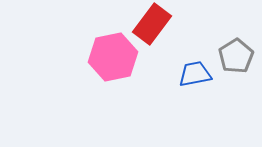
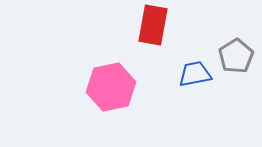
red rectangle: moved 1 px right, 1 px down; rotated 27 degrees counterclockwise
pink hexagon: moved 2 px left, 30 px down
